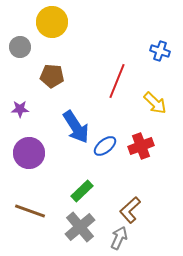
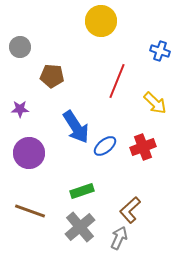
yellow circle: moved 49 px right, 1 px up
red cross: moved 2 px right, 1 px down
green rectangle: rotated 25 degrees clockwise
